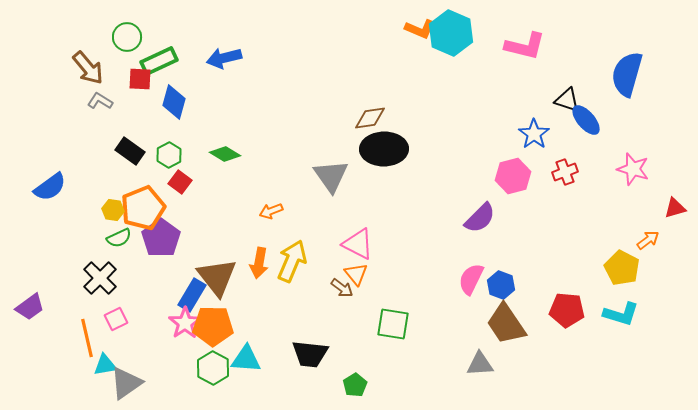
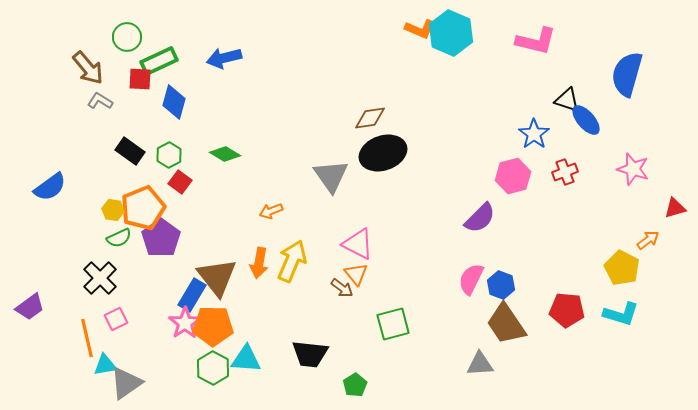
pink L-shape at (525, 46): moved 11 px right, 5 px up
black ellipse at (384, 149): moved 1 px left, 4 px down; rotated 18 degrees counterclockwise
green square at (393, 324): rotated 24 degrees counterclockwise
